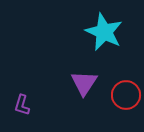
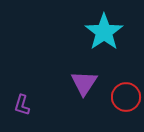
cyan star: rotated 12 degrees clockwise
red circle: moved 2 px down
